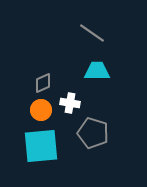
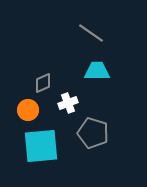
gray line: moved 1 px left
white cross: moved 2 px left; rotated 30 degrees counterclockwise
orange circle: moved 13 px left
